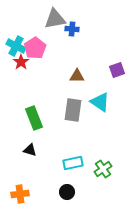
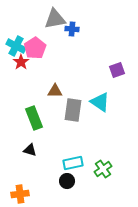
brown triangle: moved 22 px left, 15 px down
black circle: moved 11 px up
